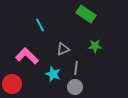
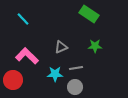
green rectangle: moved 3 px right
cyan line: moved 17 px left, 6 px up; rotated 16 degrees counterclockwise
gray triangle: moved 2 px left, 2 px up
gray line: rotated 72 degrees clockwise
cyan star: moved 2 px right; rotated 21 degrees counterclockwise
red circle: moved 1 px right, 4 px up
